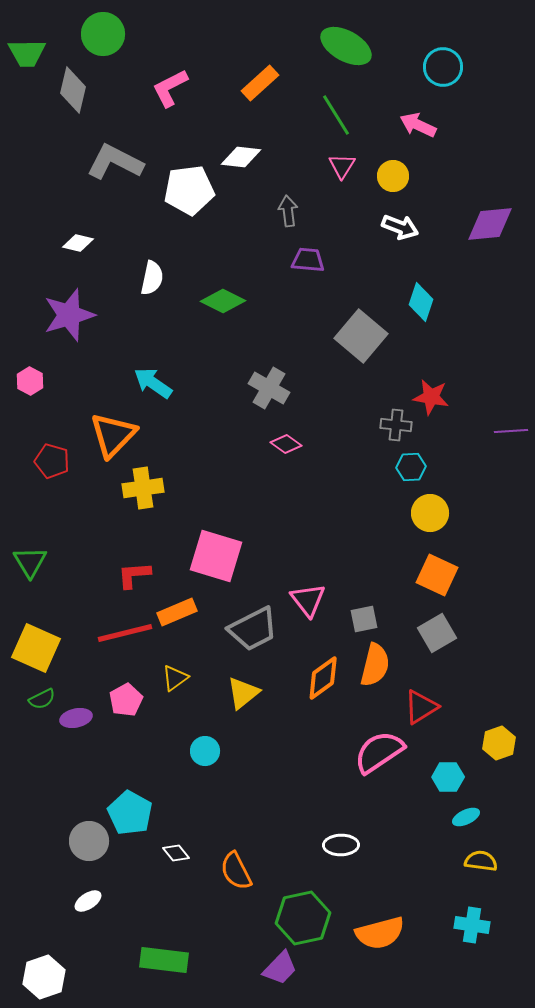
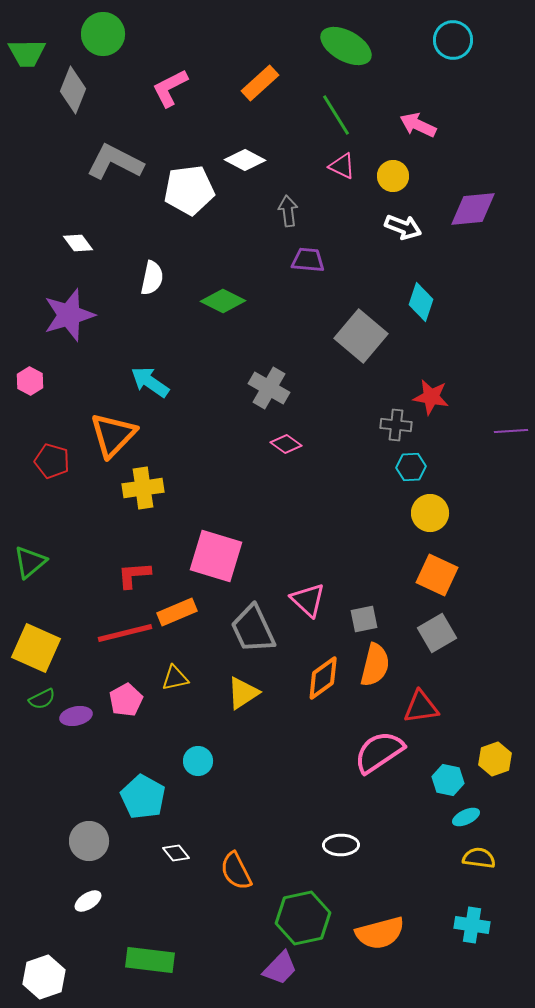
cyan circle at (443, 67): moved 10 px right, 27 px up
gray diamond at (73, 90): rotated 9 degrees clockwise
white diamond at (241, 157): moved 4 px right, 3 px down; rotated 21 degrees clockwise
pink triangle at (342, 166): rotated 36 degrees counterclockwise
purple diamond at (490, 224): moved 17 px left, 15 px up
white arrow at (400, 227): moved 3 px right
white diamond at (78, 243): rotated 40 degrees clockwise
cyan arrow at (153, 383): moved 3 px left, 1 px up
green triangle at (30, 562): rotated 21 degrees clockwise
pink triangle at (308, 600): rotated 9 degrees counterclockwise
gray trapezoid at (253, 629): rotated 92 degrees clockwise
yellow triangle at (175, 678): rotated 24 degrees clockwise
yellow triangle at (243, 693): rotated 6 degrees clockwise
red triangle at (421, 707): rotated 24 degrees clockwise
purple ellipse at (76, 718): moved 2 px up
yellow hexagon at (499, 743): moved 4 px left, 16 px down
cyan circle at (205, 751): moved 7 px left, 10 px down
cyan hexagon at (448, 777): moved 3 px down; rotated 12 degrees clockwise
cyan pentagon at (130, 813): moved 13 px right, 16 px up
yellow semicircle at (481, 861): moved 2 px left, 3 px up
green rectangle at (164, 960): moved 14 px left
